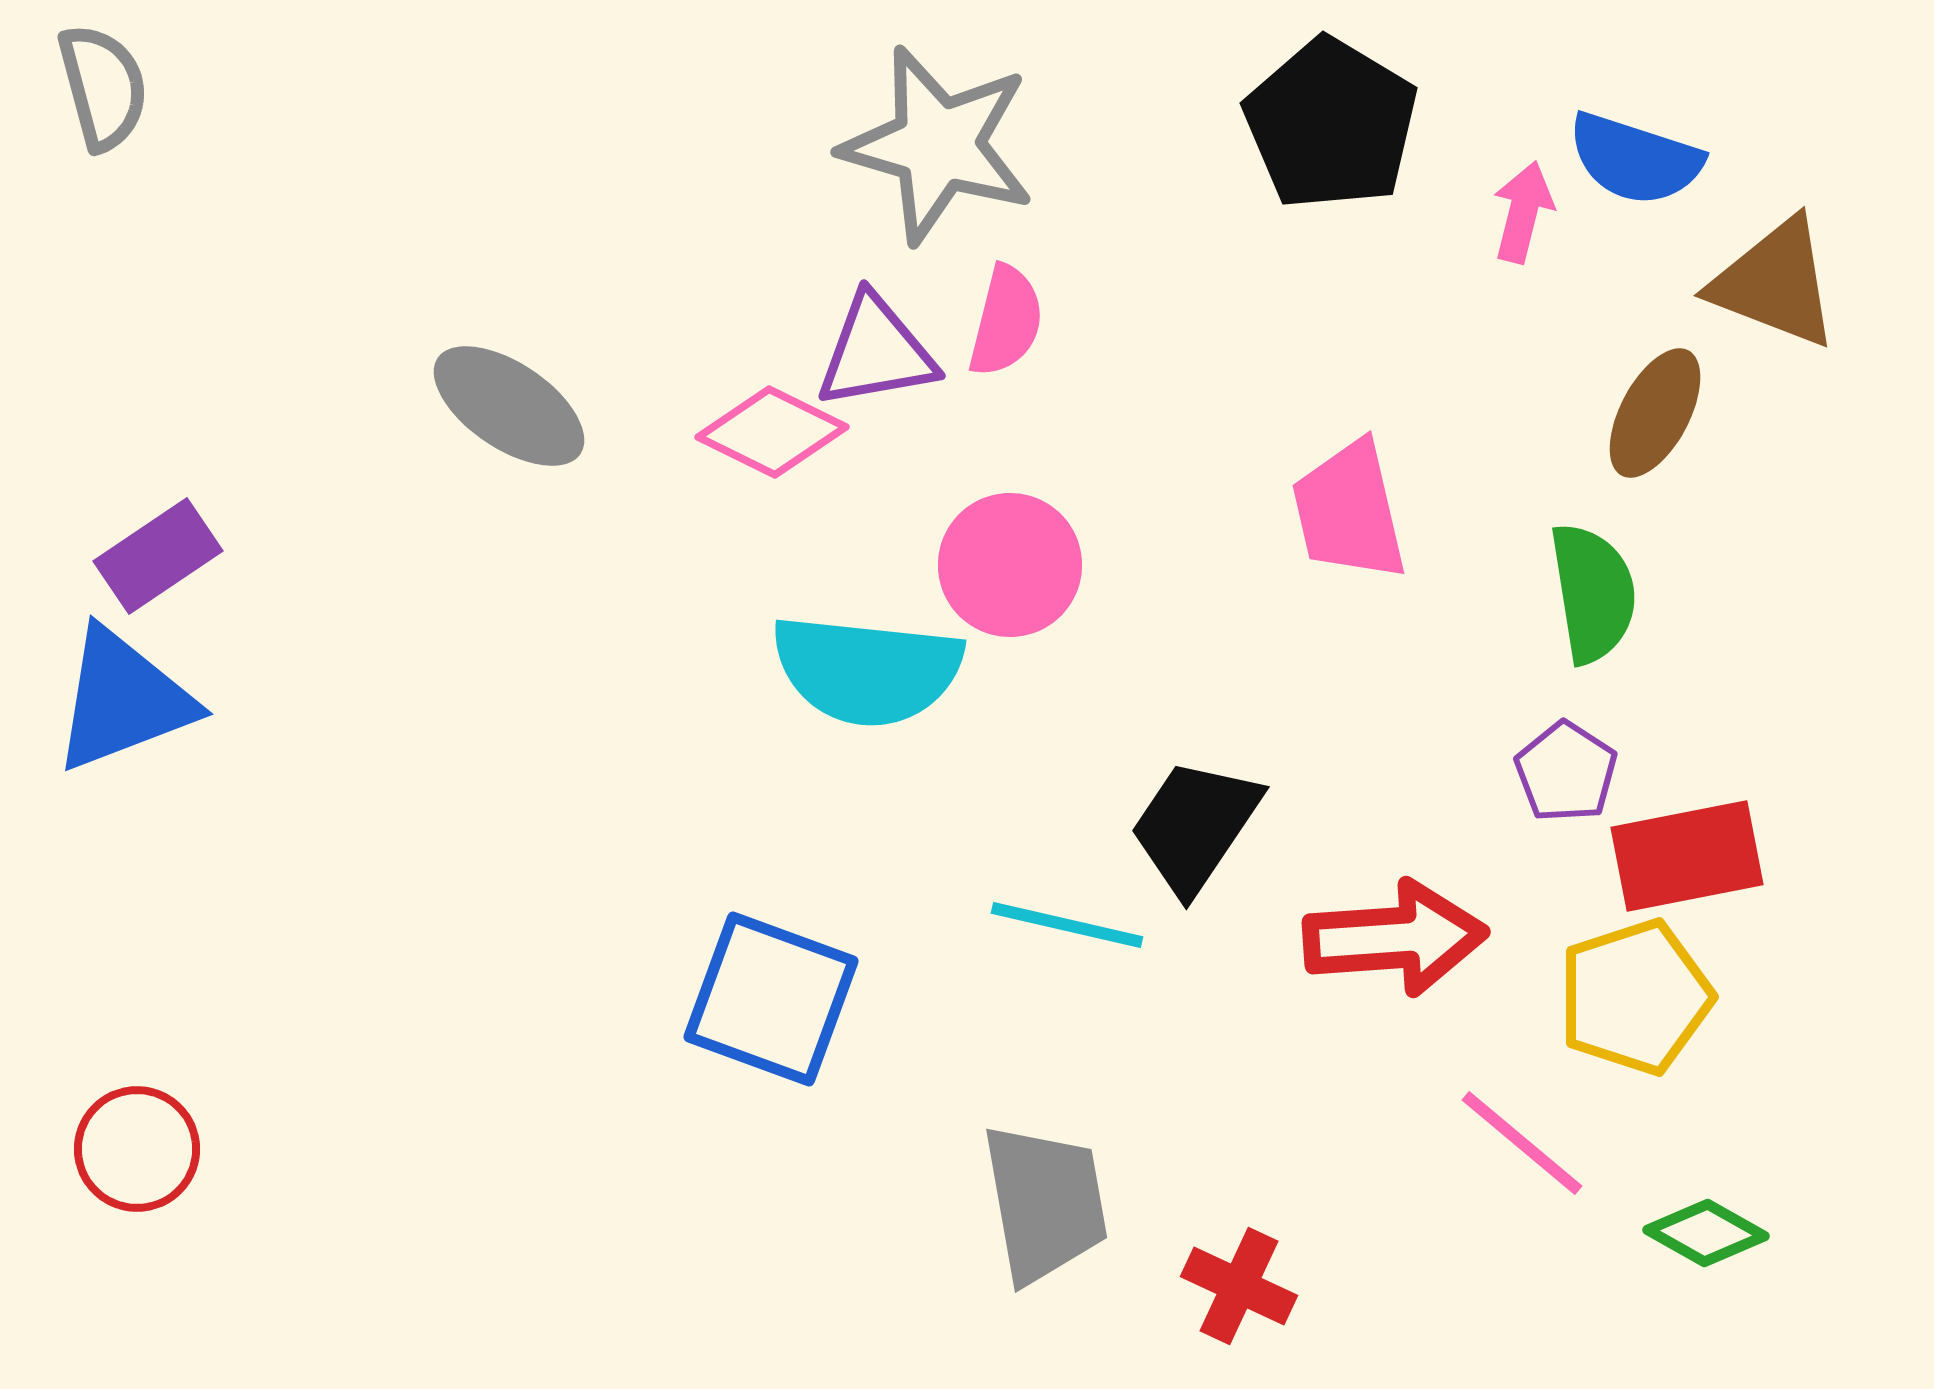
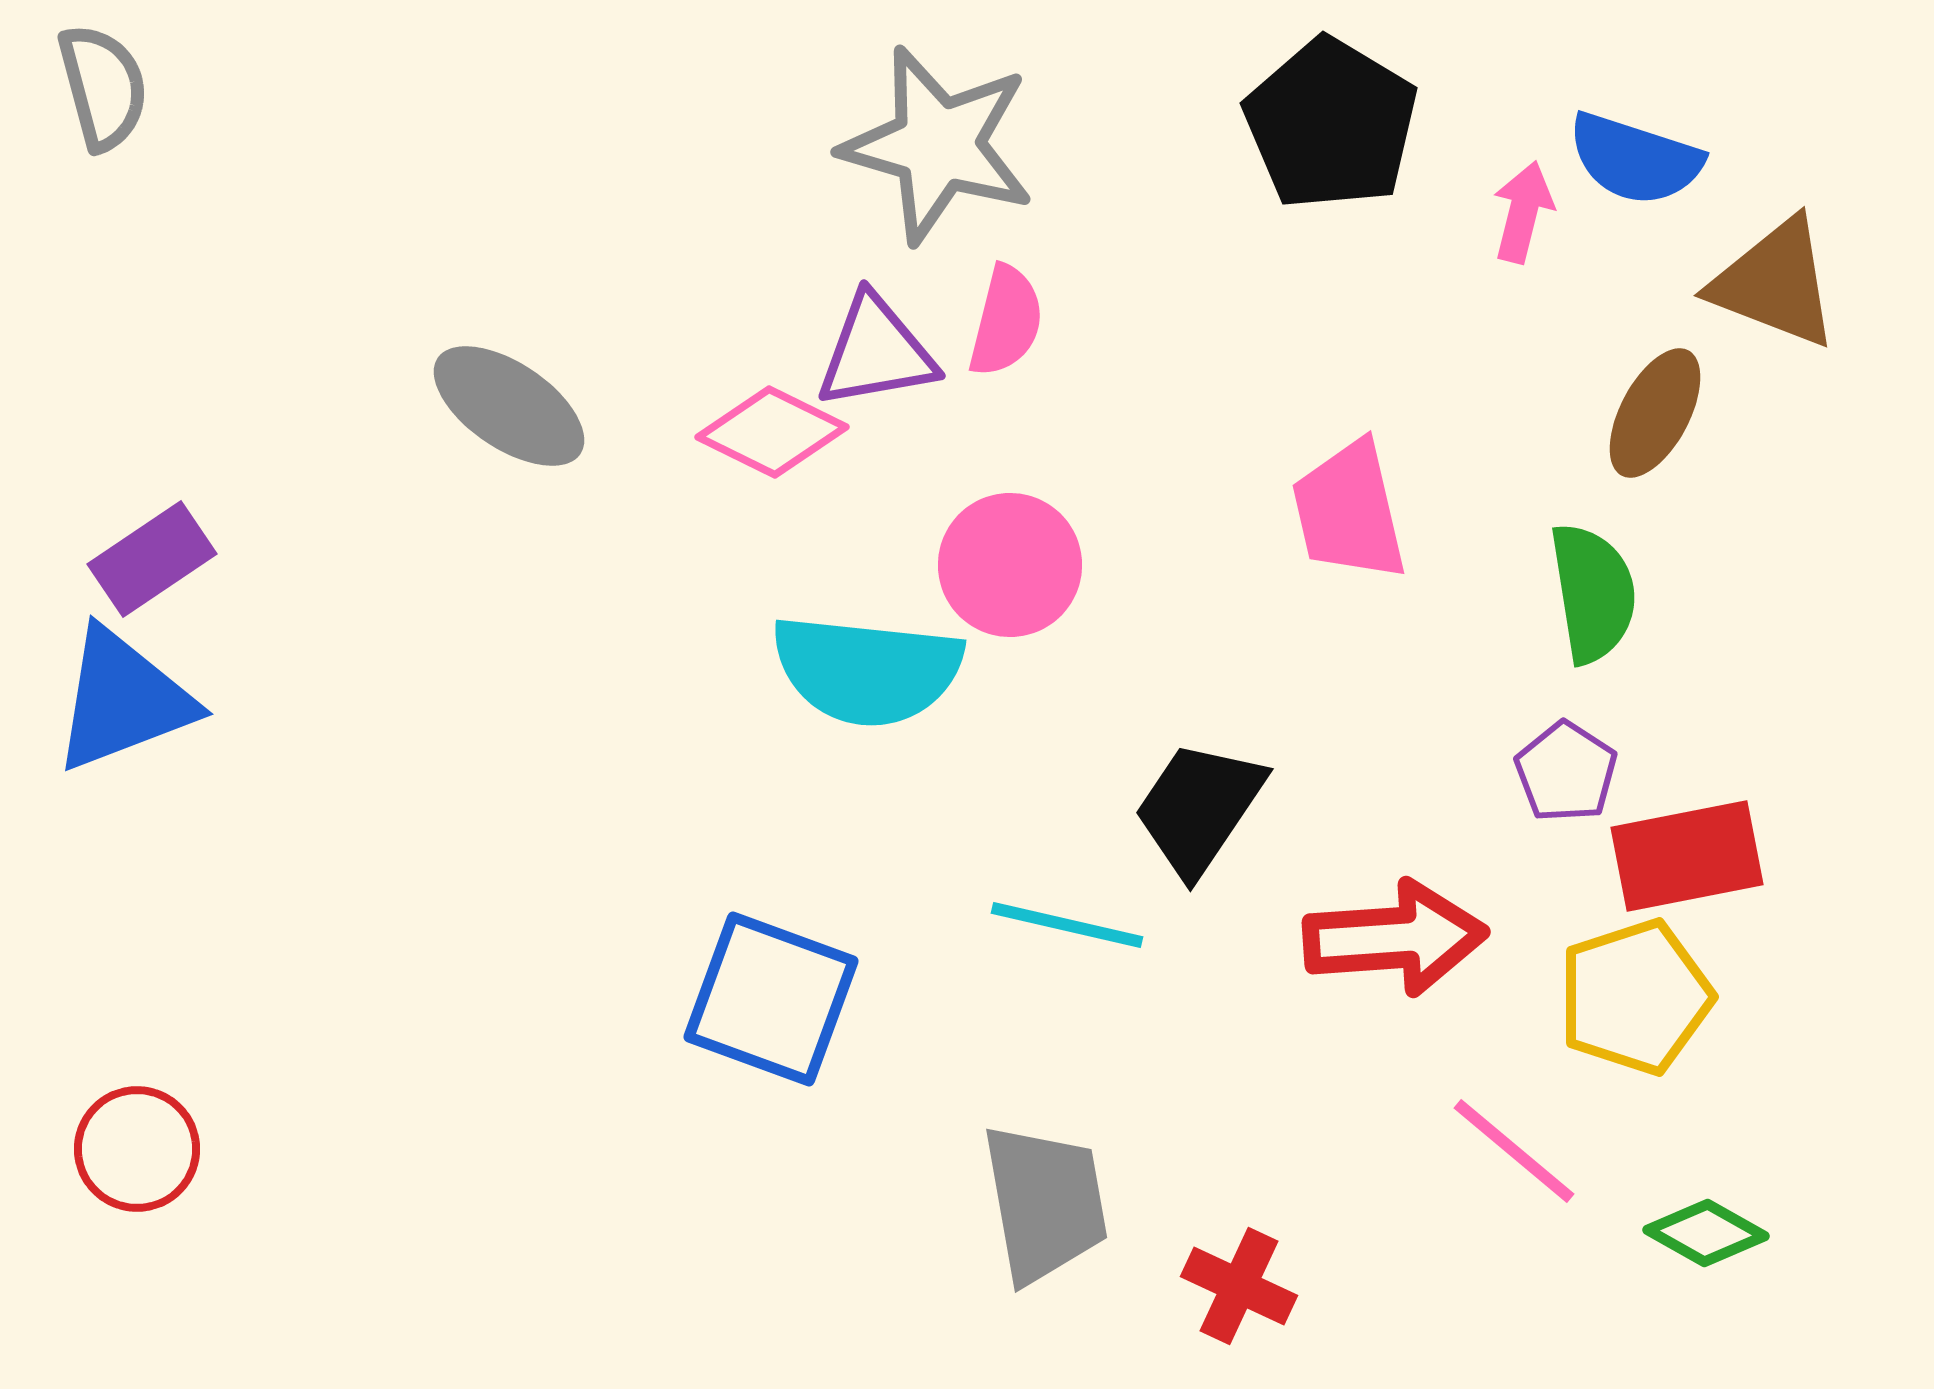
purple rectangle: moved 6 px left, 3 px down
black trapezoid: moved 4 px right, 18 px up
pink line: moved 8 px left, 8 px down
